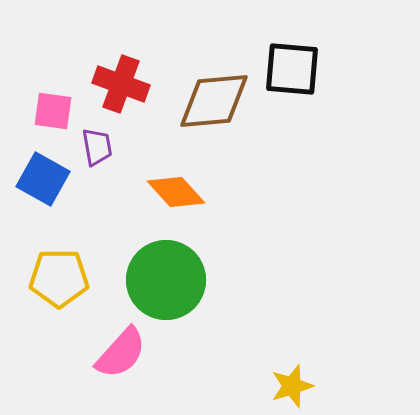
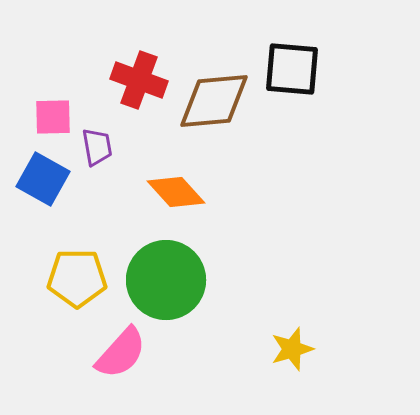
red cross: moved 18 px right, 4 px up
pink square: moved 6 px down; rotated 9 degrees counterclockwise
yellow pentagon: moved 18 px right
yellow star: moved 37 px up
